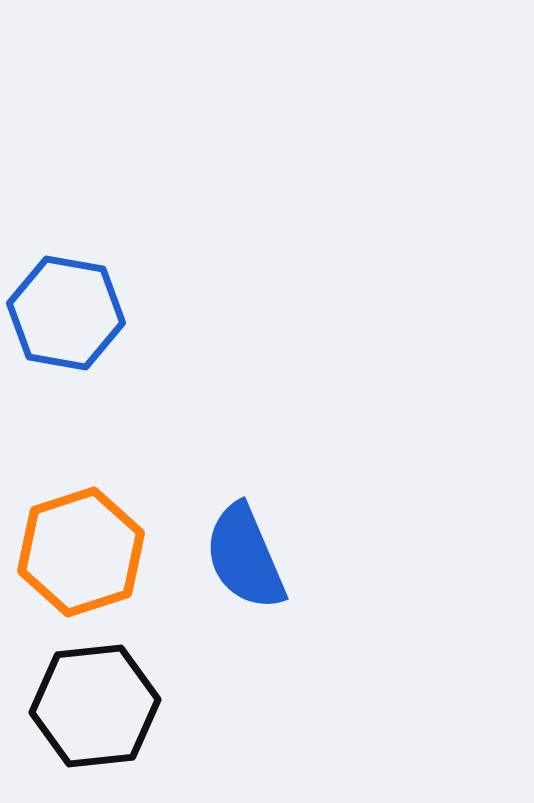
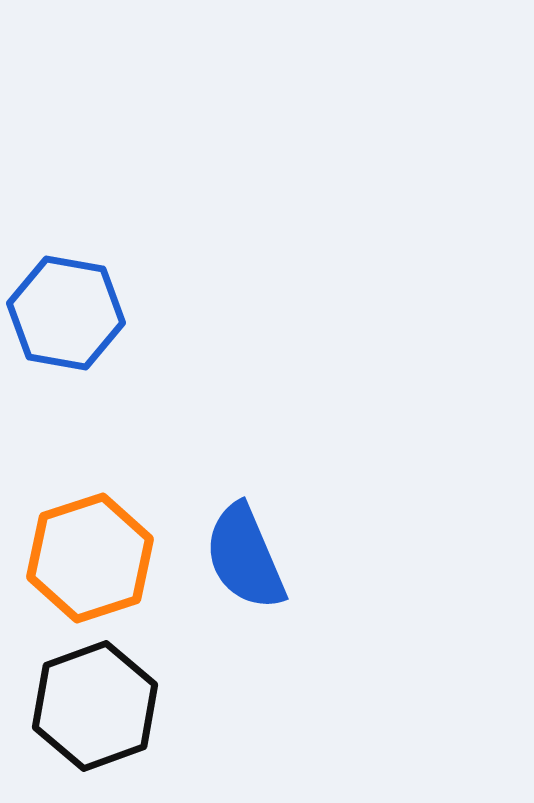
orange hexagon: moved 9 px right, 6 px down
black hexagon: rotated 14 degrees counterclockwise
